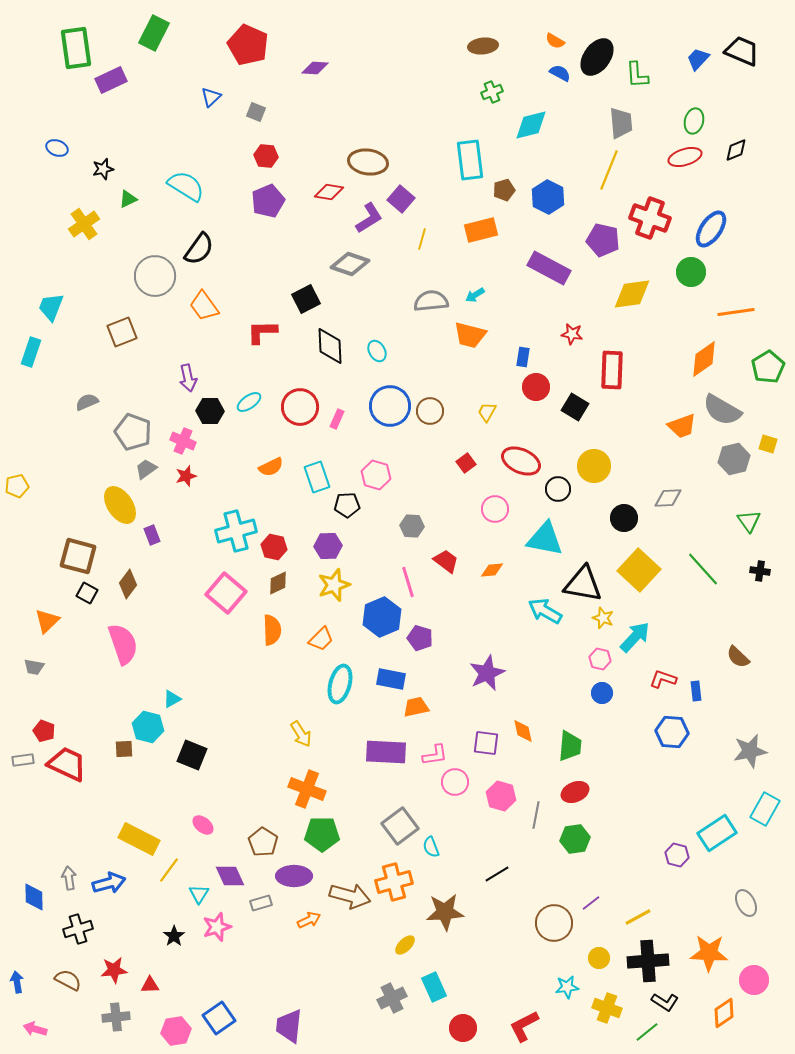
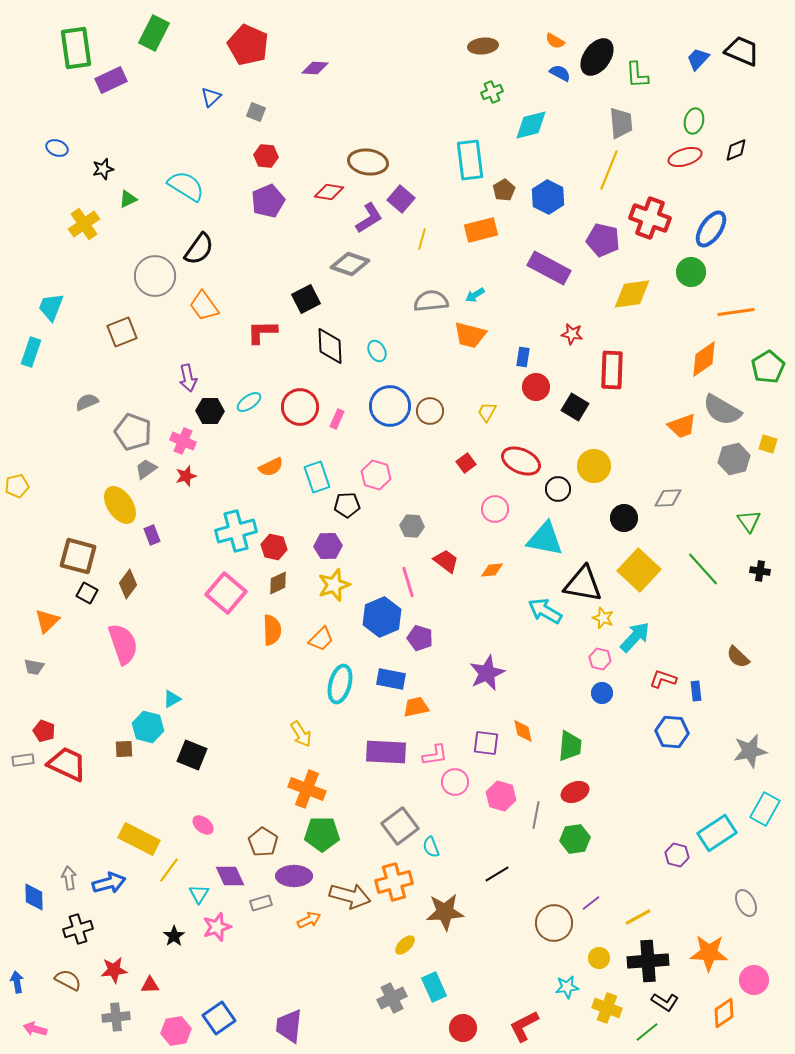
brown pentagon at (504, 190): rotated 15 degrees counterclockwise
